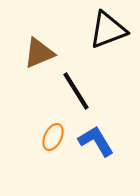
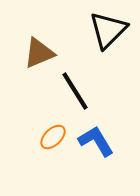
black triangle: rotated 24 degrees counterclockwise
black line: moved 1 px left
orange ellipse: rotated 20 degrees clockwise
